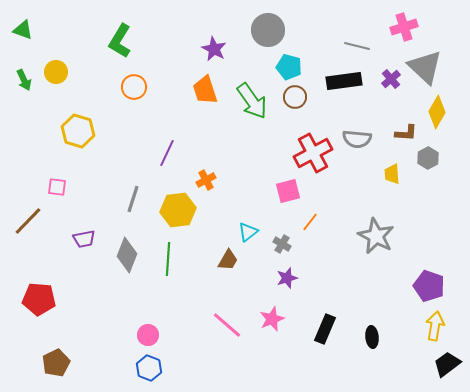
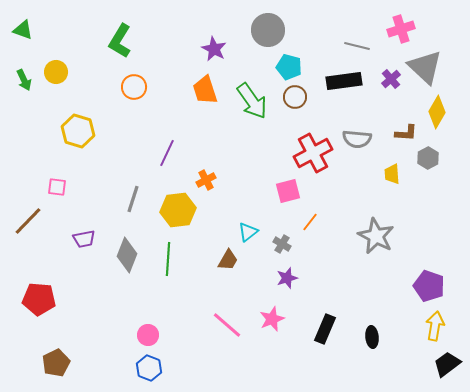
pink cross at (404, 27): moved 3 px left, 2 px down
